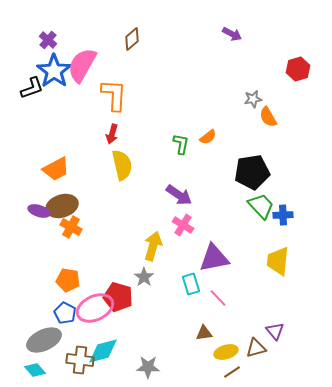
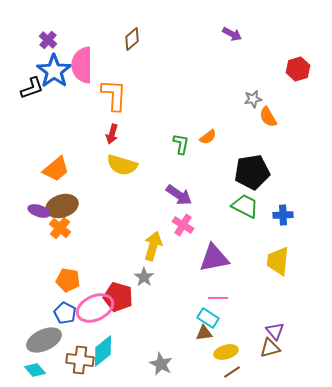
pink semicircle at (82, 65): rotated 30 degrees counterclockwise
yellow semicircle at (122, 165): rotated 120 degrees clockwise
orange trapezoid at (56, 169): rotated 12 degrees counterclockwise
green trapezoid at (261, 206): moved 16 px left; rotated 20 degrees counterclockwise
orange cross at (71, 227): moved 11 px left, 1 px down; rotated 10 degrees clockwise
cyan rectangle at (191, 284): moved 17 px right, 34 px down; rotated 40 degrees counterclockwise
pink line at (218, 298): rotated 48 degrees counterclockwise
brown triangle at (256, 348): moved 14 px right
cyan diamond at (103, 351): rotated 24 degrees counterclockwise
gray star at (148, 367): moved 13 px right, 3 px up; rotated 25 degrees clockwise
